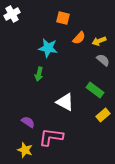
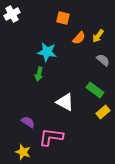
yellow arrow: moved 1 px left, 5 px up; rotated 32 degrees counterclockwise
cyan star: moved 1 px left, 4 px down
yellow rectangle: moved 3 px up
yellow star: moved 2 px left, 2 px down
